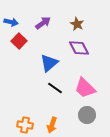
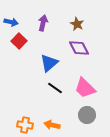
purple arrow: rotated 42 degrees counterclockwise
orange arrow: rotated 84 degrees clockwise
